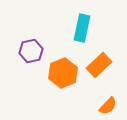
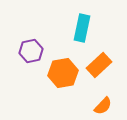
orange hexagon: rotated 12 degrees clockwise
orange semicircle: moved 5 px left
